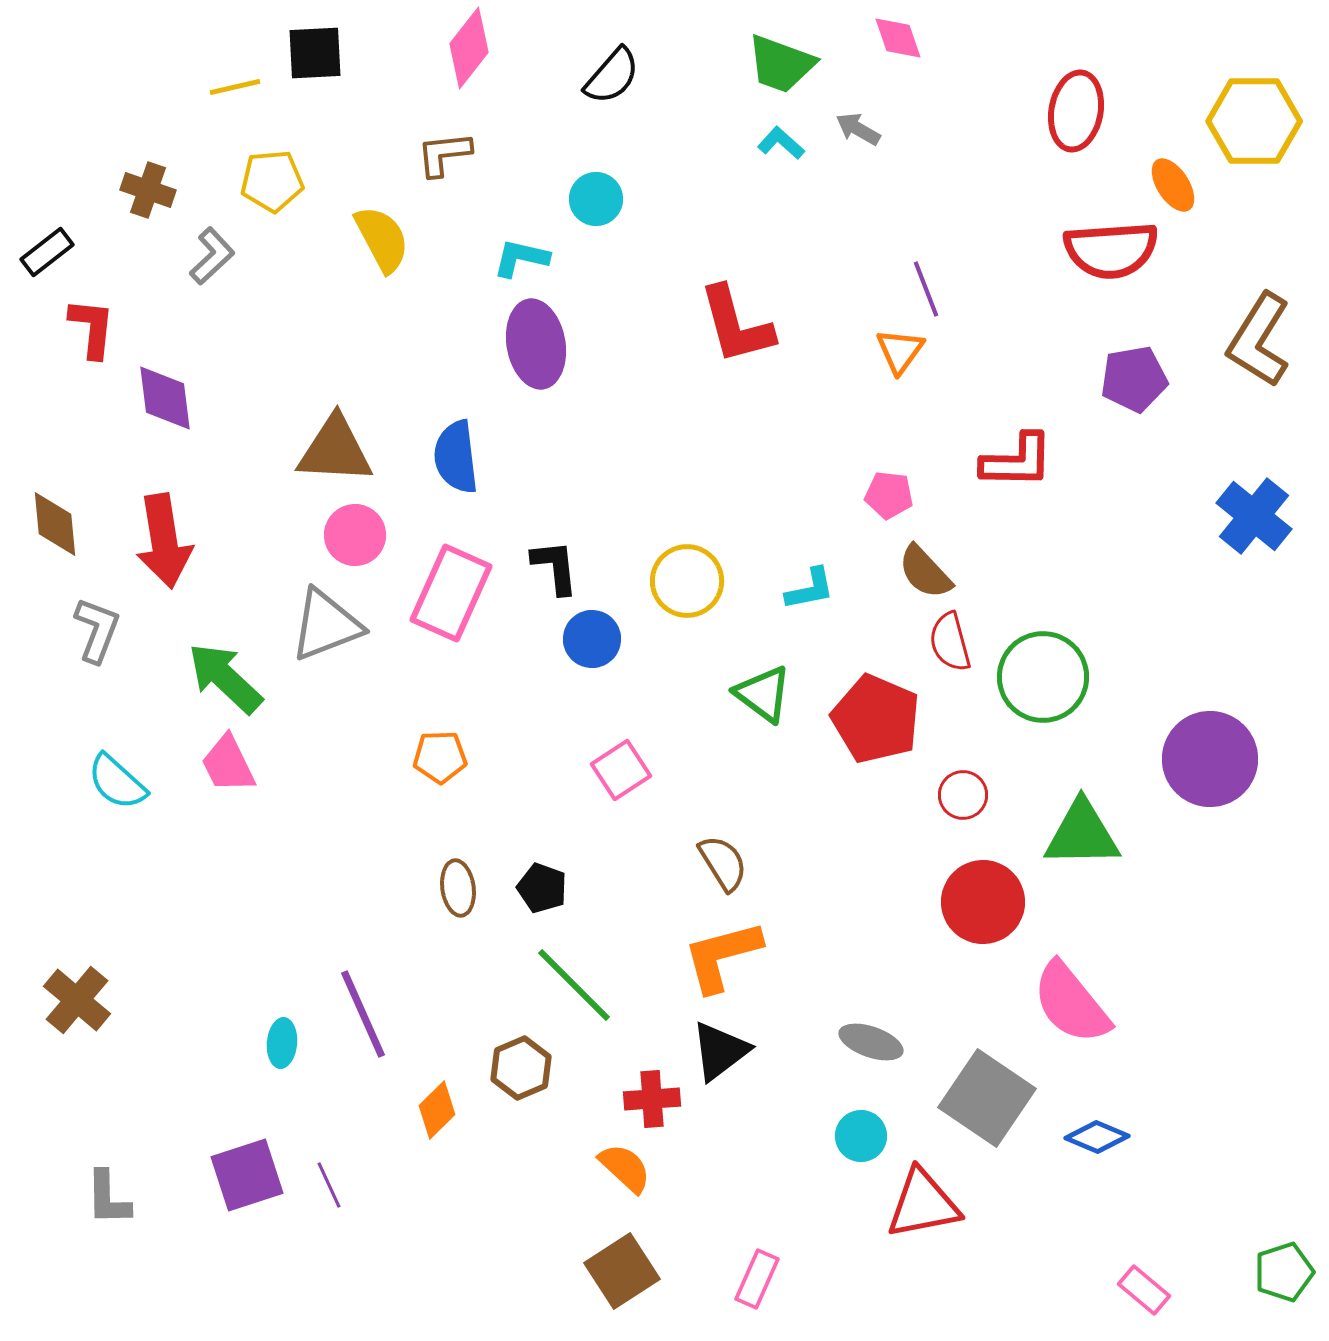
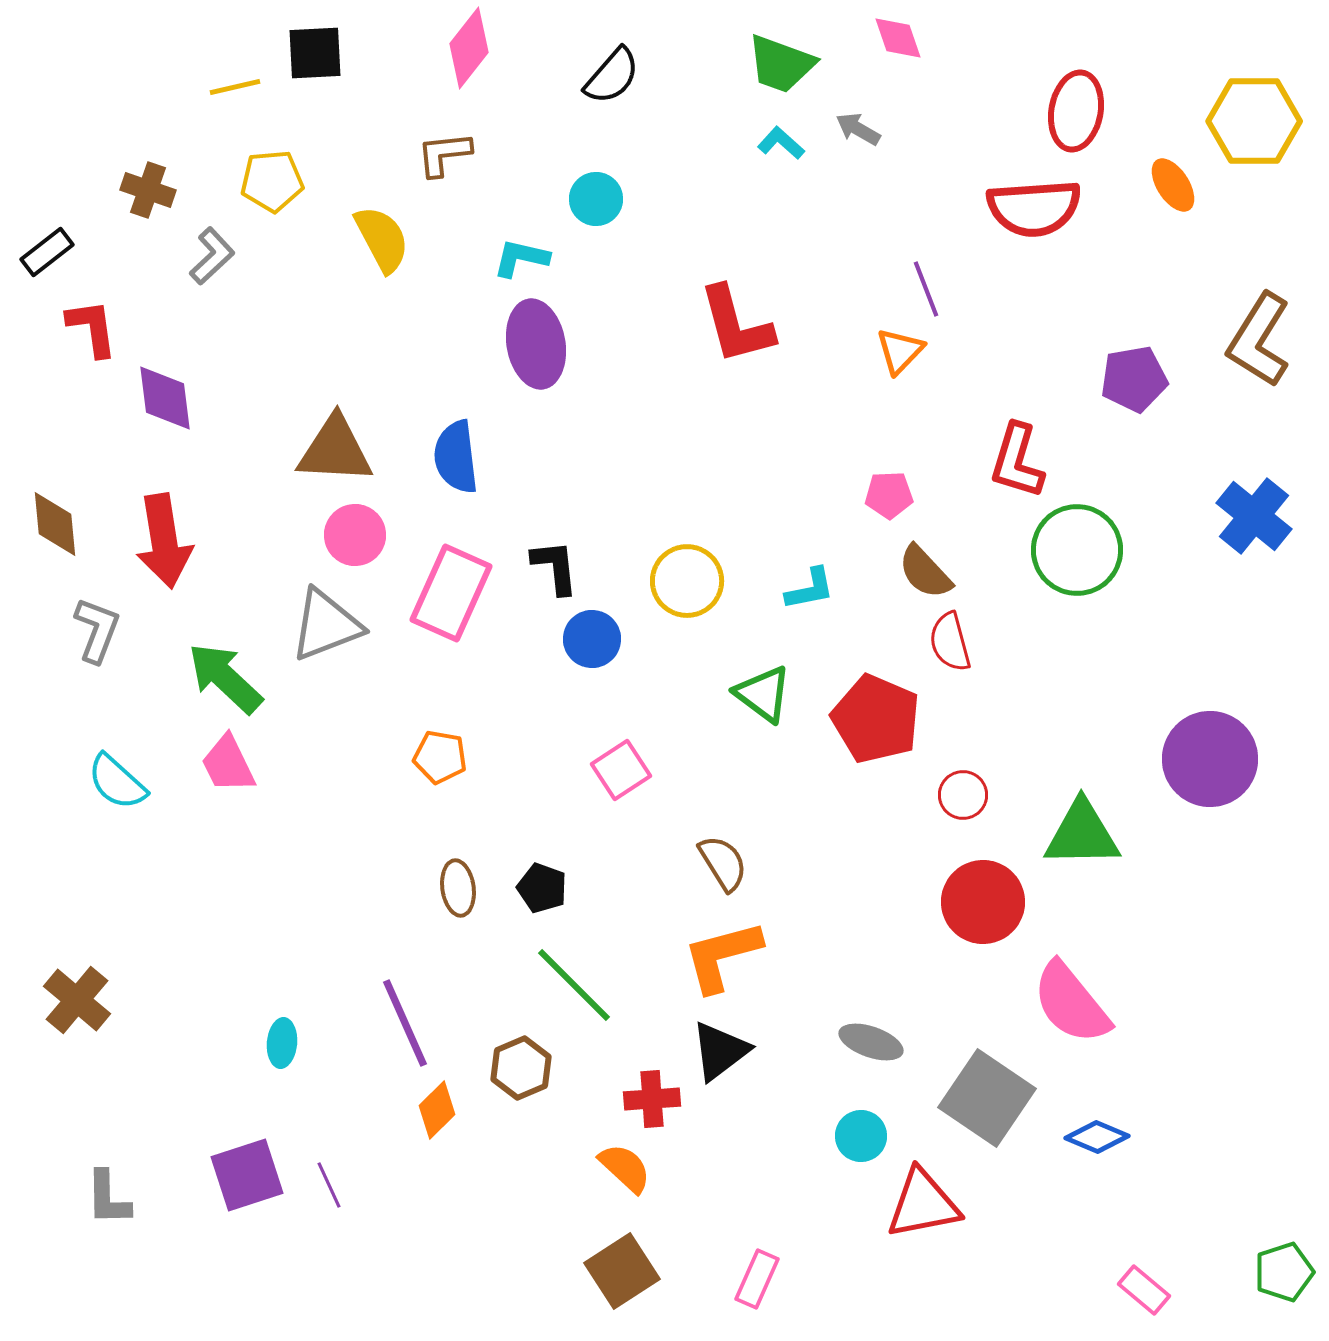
red semicircle at (1111, 250): moved 77 px left, 42 px up
red L-shape at (92, 328): rotated 14 degrees counterclockwise
orange triangle at (900, 351): rotated 8 degrees clockwise
red L-shape at (1017, 461): rotated 106 degrees clockwise
pink pentagon at (889, 495): rotated 9 degrees counterclockwise
green circle at (1043, 677): moved 34 px right, 127 px up
orange pentagon at (440, 757): rotated 12 degrees clockwise
purple line at (363, 1014): moved 42 px right, 9 px down
